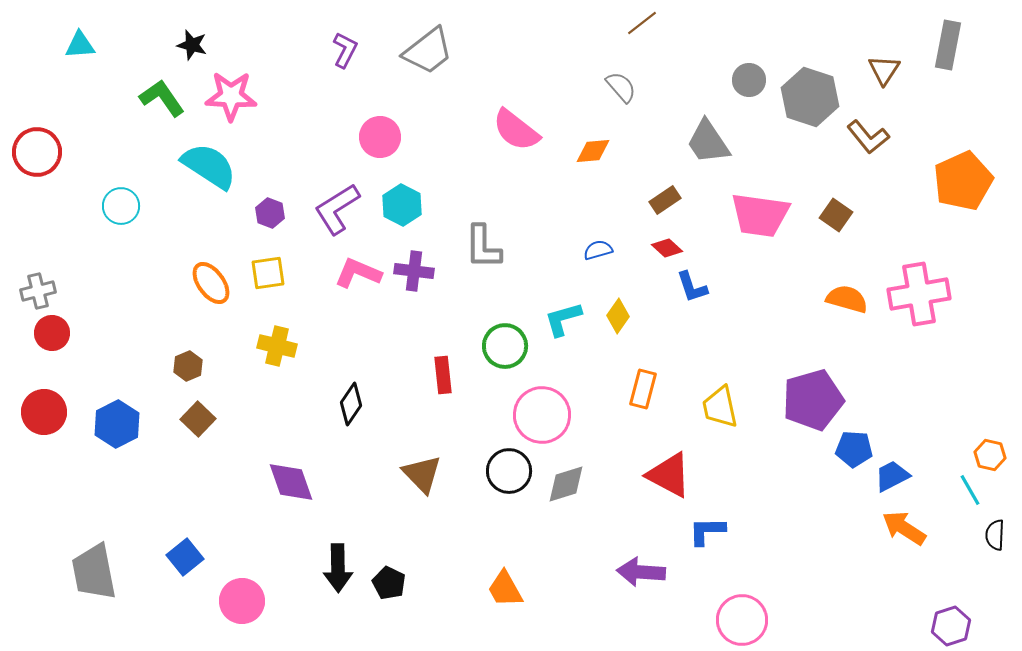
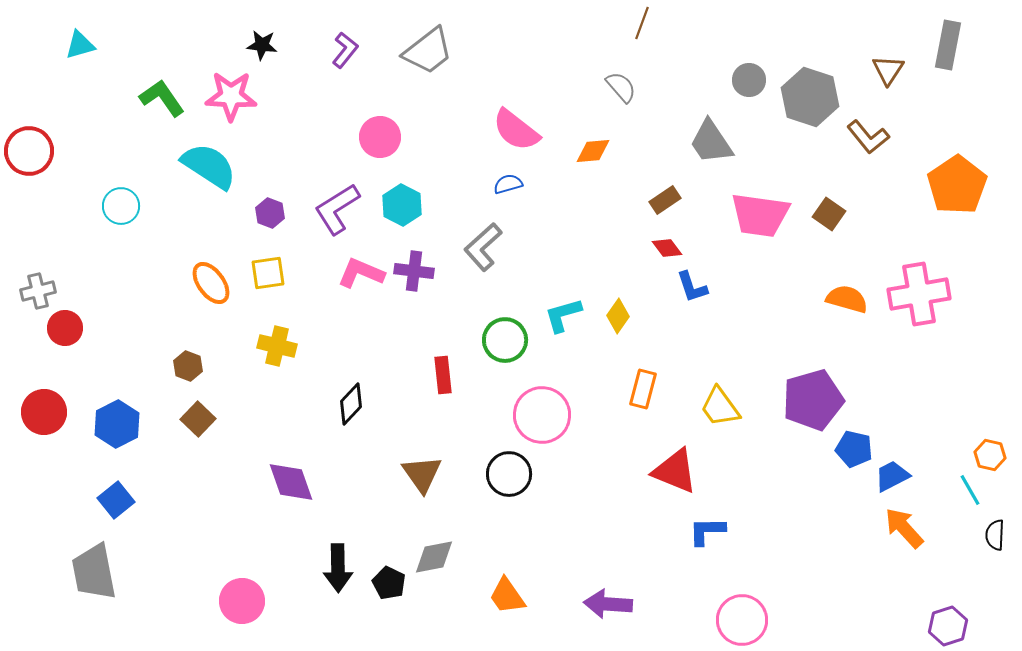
brown line at (642, 23): rotated 32 degrees counterclockwise
cyan triangle at (80, 45): rotated 12 degrees counterclockwise
black star at (192, 45): moved 70 px right; rotated 8 degrees counterclockwise
purple L-shape at (345, 50): rotated 12 degrees clockwise
brown triangle at (884, 70): moved 4 px right
gray trapezoid at (708, 142): moved 3 px right
red circle at (37, 152): moved 8 px left, 1 px up
orange pentagon at (963, 181): moved 6 px left, 4 px down; rotated 10 degrees counterclockwise
brown square at (836, 215): moved 7 px left, 1 px up
gray L-shape at (483, 247): rotated 48 degrees clockwise
red diamond at (667, 248): rotated 12 degrees clockwise
blue semicircle at (598, 250): moved 90 px left, 66 px up
pink L-shape at (358, 273): moved 3 px right
cyan L-shape at (563, 319): moved 4 px up
red circle at (52, 333): moved 13 px right, 5 px up
green circle at (505, 346): moved 6 px up
brown hexagon at (188, 366): rotated 16 degrees counterclockwise
black diamond at (351, 404): rotated 9 degrees clockwise
yellow trapezoid at (720, 407): rotated 24 degrees counterclockwise
blue pentagon at (854, 449): rotated 9 degrees clockwise
black circle at (509, 471): moved 3 px down
brown triangle at (422, 474): rotated 9 degrees clockwise
red triangle at (669, 475): moved 6 px right, 4 px up; rotated 6 degrees counterclockwise
gray diamond at (566, 484): moved 132 px left, 73 px down; rotated 6 degrees clockwise
orange arrow at (904, 528): rotated 15 degrees clockwise
blue square at (185, 557): moved 69 px left, 57 px up
purple arrow at (641, 572): moved 33 px left, 32 px down
orange trapezoid at (505, 589): moved 2 px right, 7 px down; rotated 6 degrees counterclockwise
purple hexagon at (951, 626): moved 3 px left
